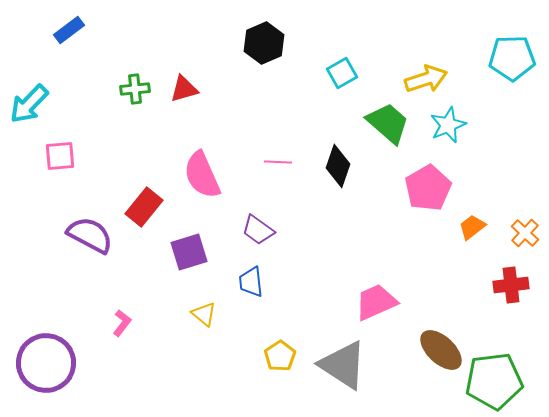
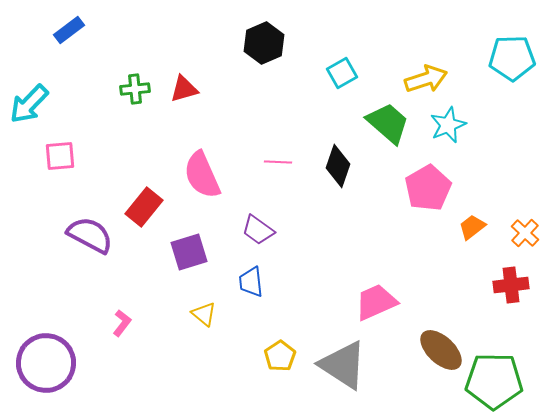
green pentagon: rotated 8 degrees clockwise
